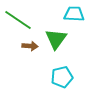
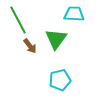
green line: rotated 28 degrees clockwise
brown arrow: rotated 49 degrees clockwise
cyan pentagon: moved 2 px left, 3 px down
